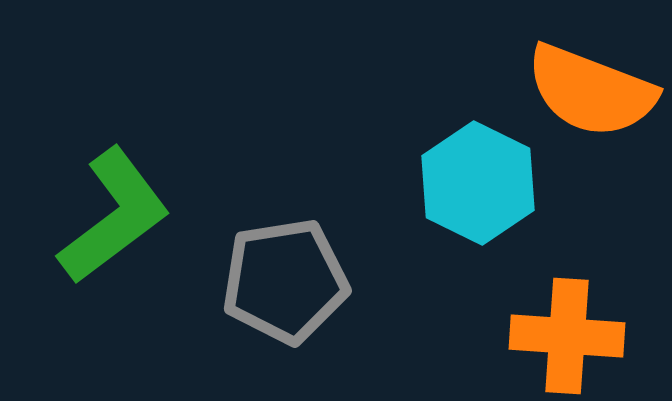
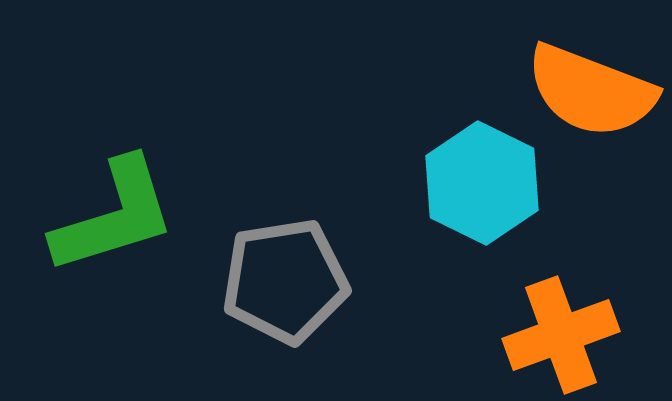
cyan hexagon: moved 4 px right
green L-shape: rotated 20 degrees clockwise
orange cross: moved 6 px left, 1 px up; rotated 24 degrees counterclockwise
